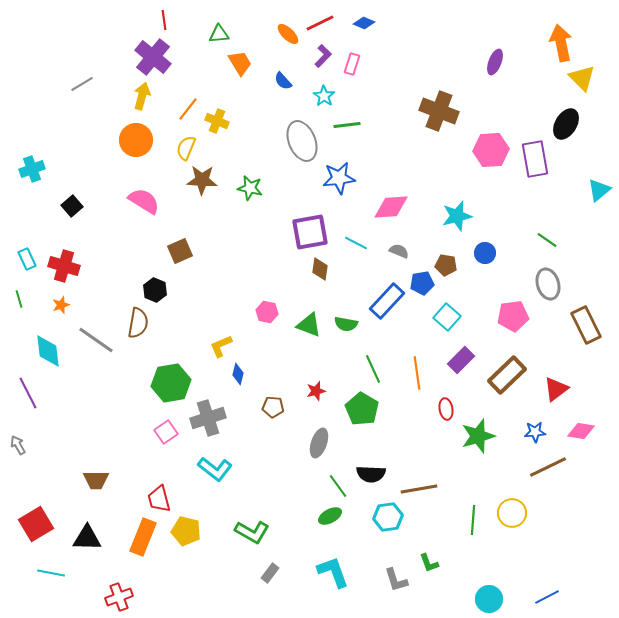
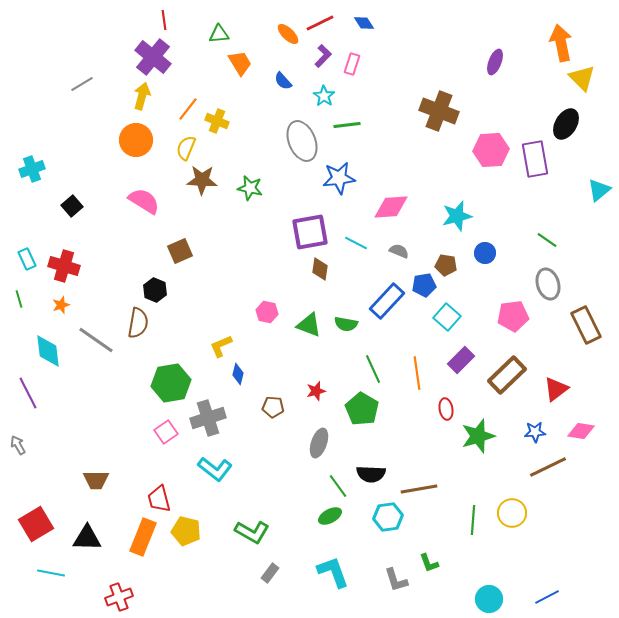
blue diamond at (364, 23): rotated 35 degrees clockwise
blue pentagon at (422, 283): moved 2 px right, 2 px down
